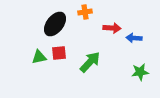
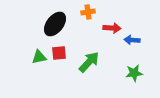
orange cross: moved 3 px right
blue arrow: moved 2 px left, 2 px down
green arrow: moved 1 px left
green star: moved 6 px left, 1 px down
